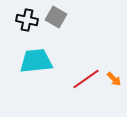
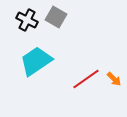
black cross: rotated 15 degrees clockwise
cyan trapezoid: rotated 28 degrees counterclockwise
